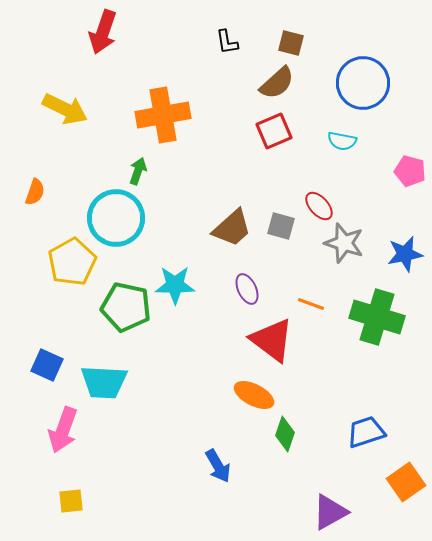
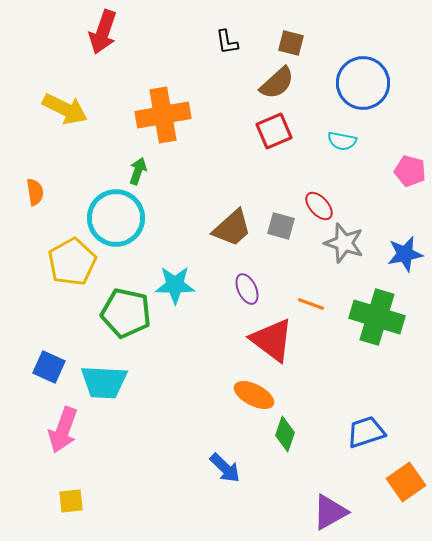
orange semicircle: rotated 28 degrees counterclockwise
green pentagon: moved 6 px down
blue square: moved 2 px right, 2 px down
blue arrow: moved 7 px right, 2 px down; rotated 16 degrees counterclockwise
